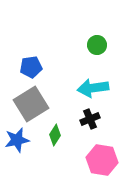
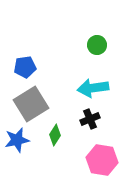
blue pentagon: moved 6 px left
